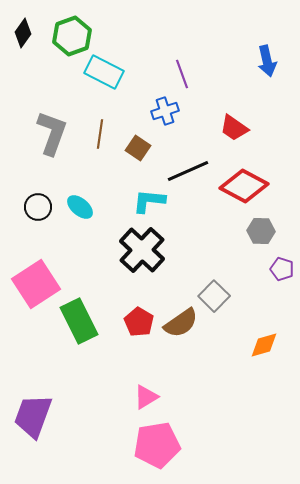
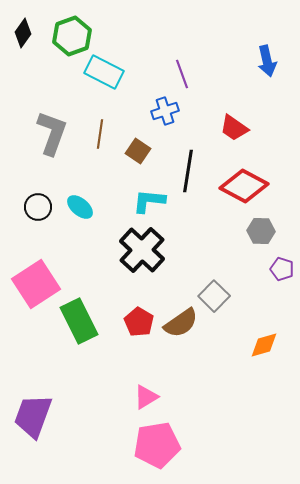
brown square: moved 3 px down
black line: rotated 57 degrees counterclockwise
